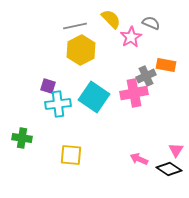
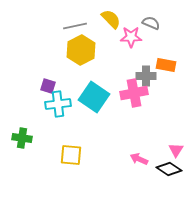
pink star: rotated 30 degrees clockwise
gray cross: rotated 24 degrees clockwise
